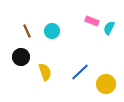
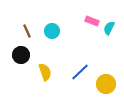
black circle: moved 2 px up
